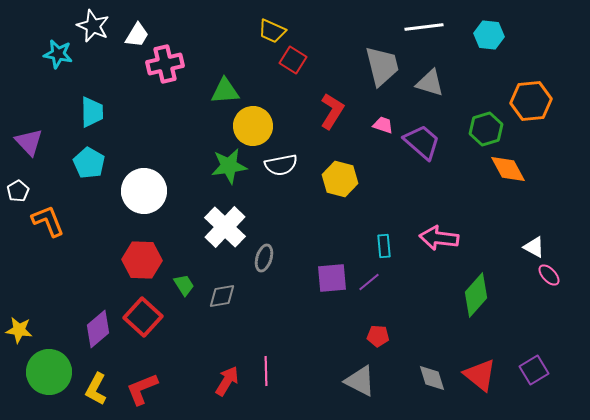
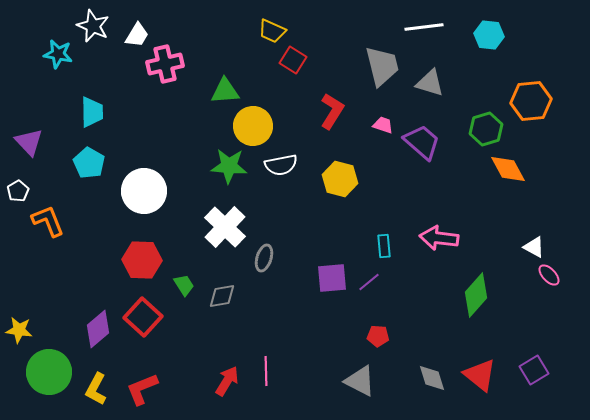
green star at (229, 166): rotated 12 degrees clockwise
